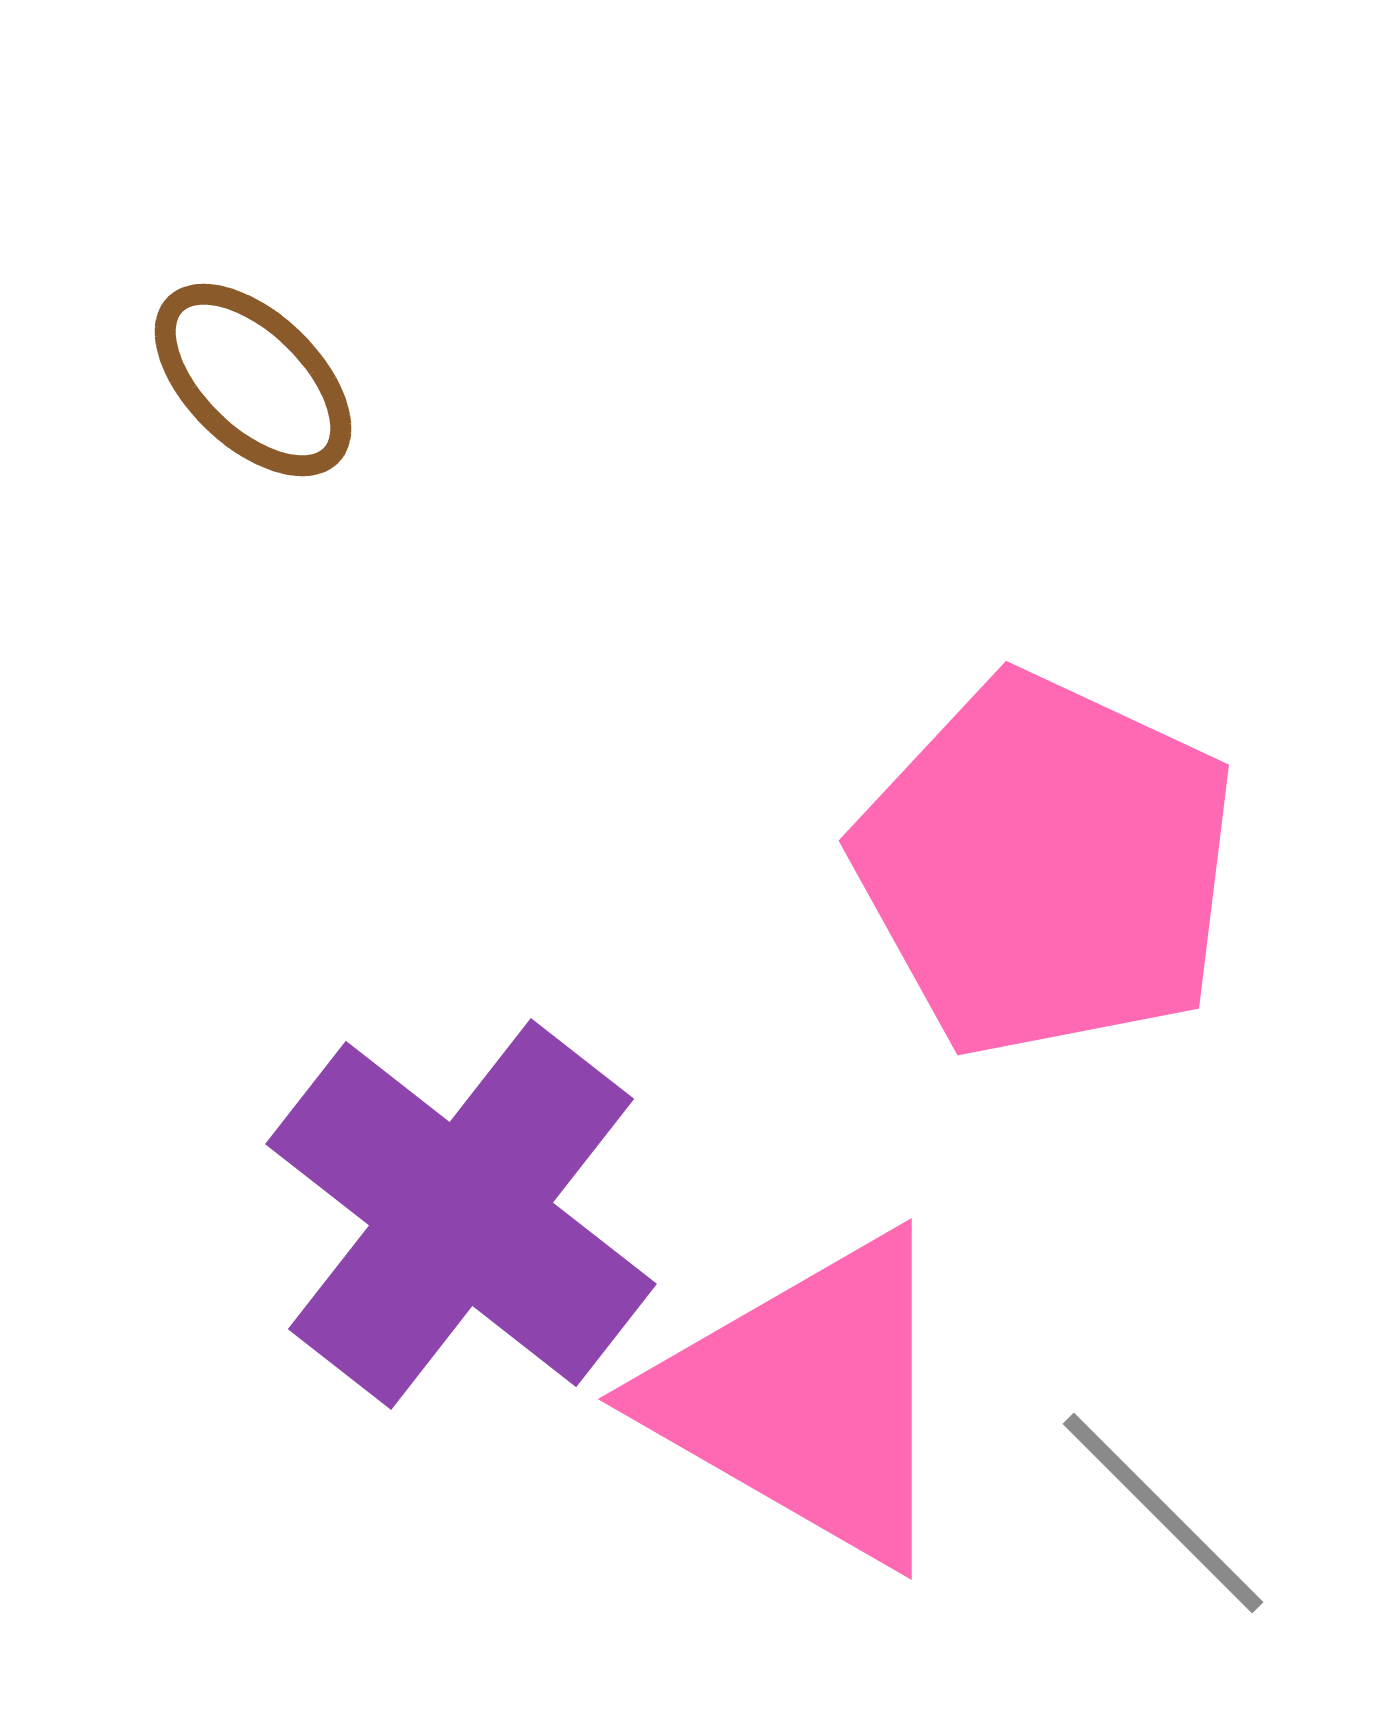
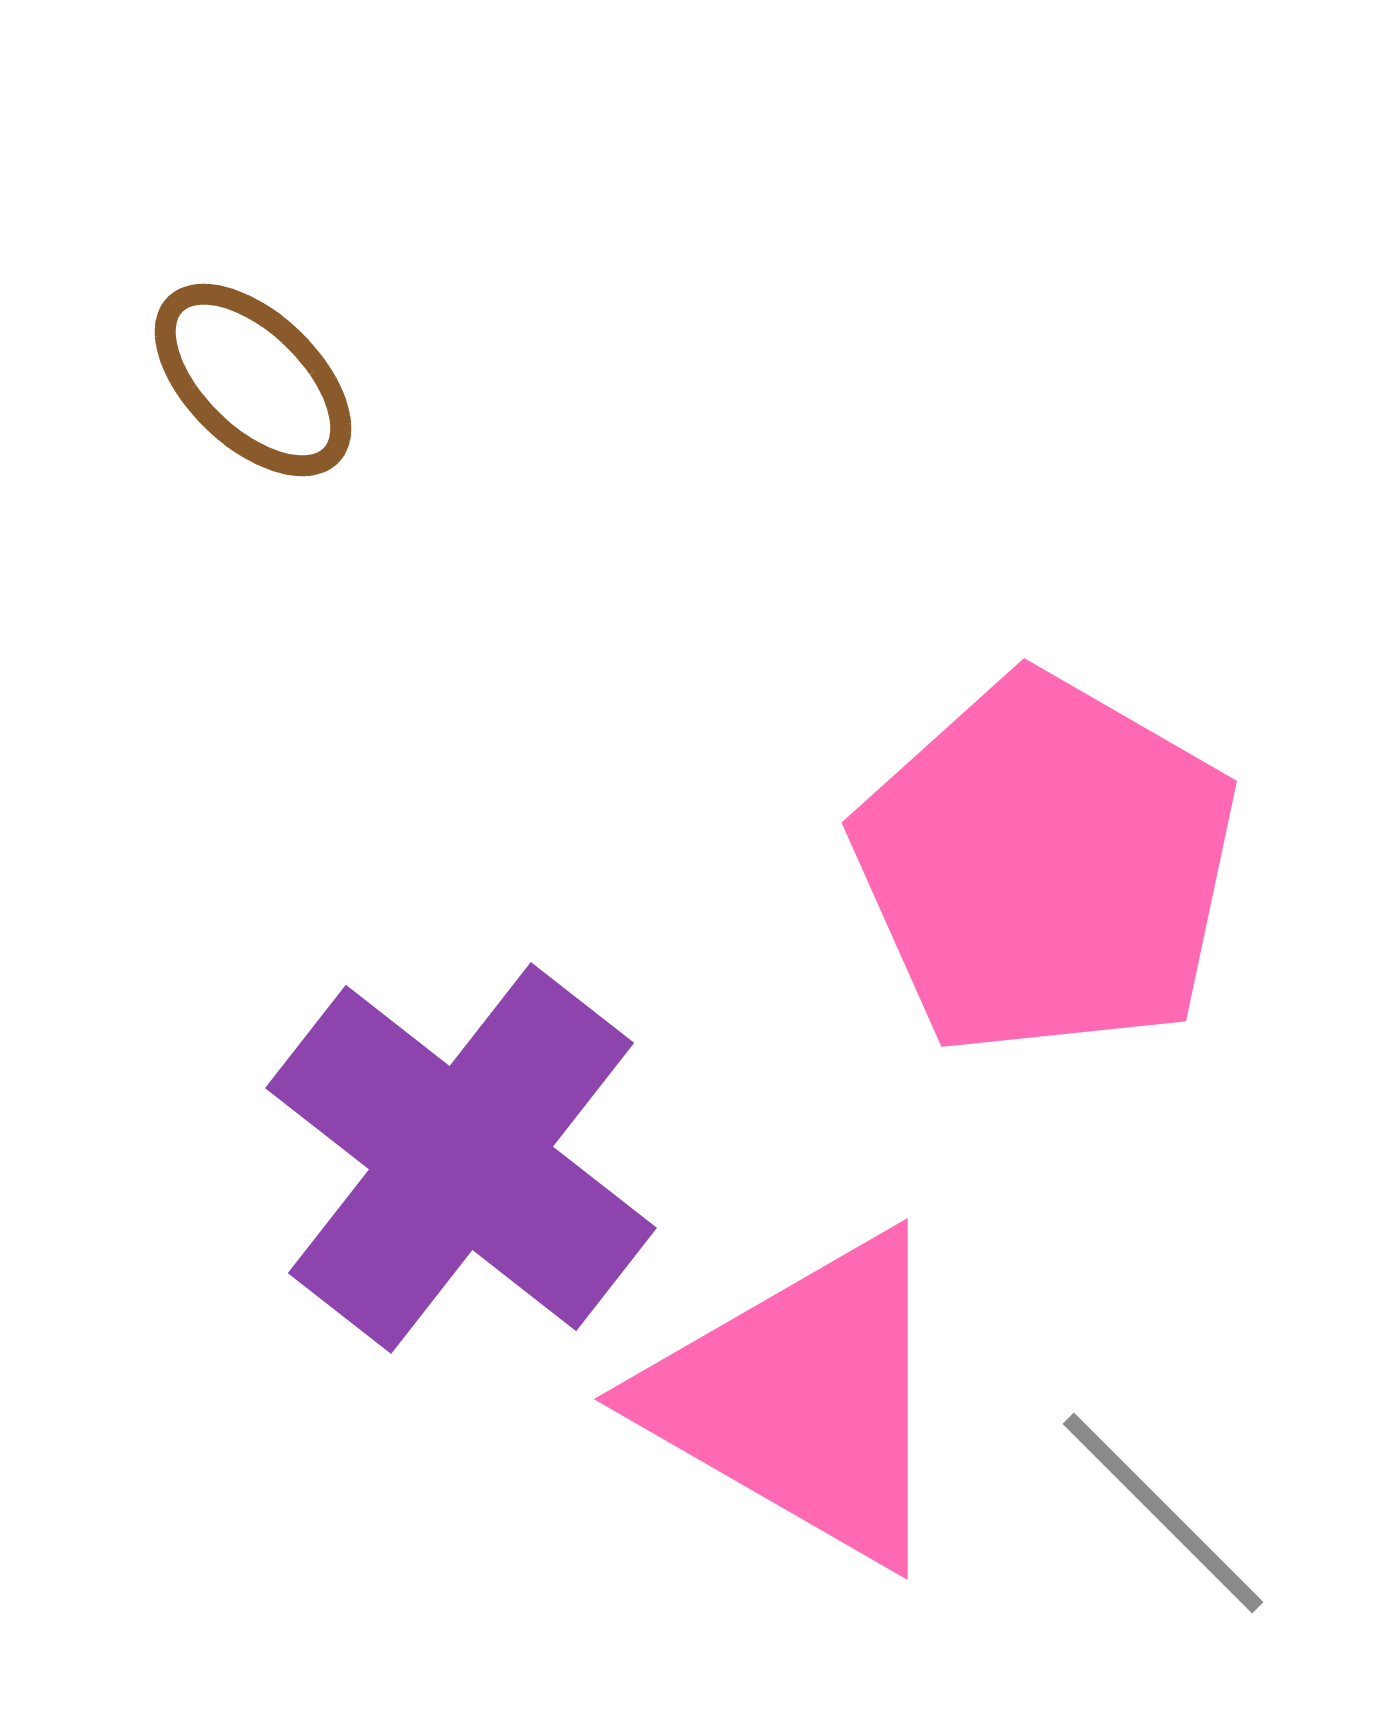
pink pentagon: rotated 5 degrees clockwise
purple cross: moved 56 px up
pink triangle: moved 4 px left
